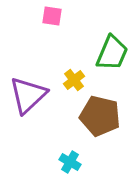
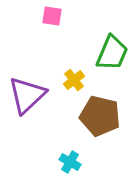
purple triangle: moved 1 px left
